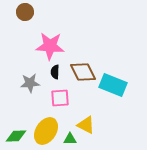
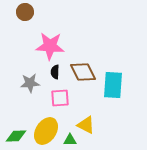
cyan rectangle: rotated 72 degrees clockwise
green triangle: moved 1 px down
